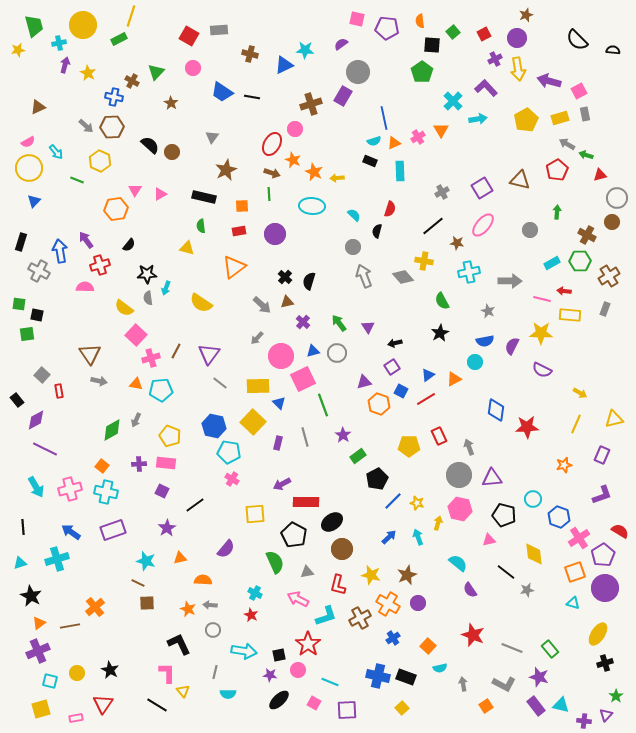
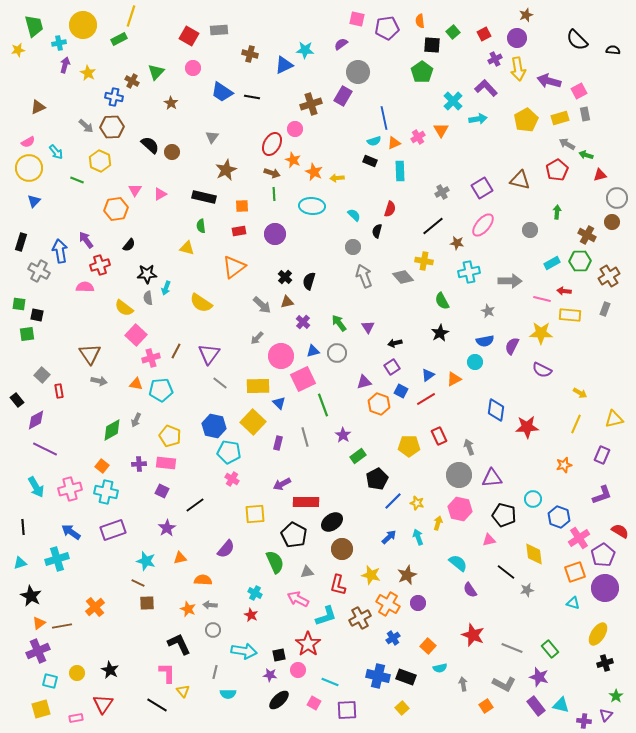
purple pentagon at (387, 28): rotated 15 degrees counterclockwise
green line at (269, 194): moved 5 px right
brown line at (70, 626): moved 8 px left
